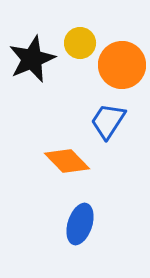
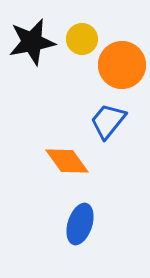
yellow circle: moved 2 px right, 4 px up
black star: moved 17 px up; rotated 12 degrees clockwise
blue trapezoid: rotated 6 degrees clockwise
orange diamond: rotated 9 degrees clockwise
